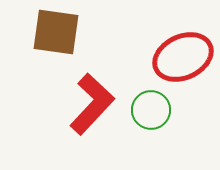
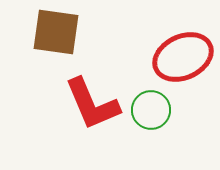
red L-shape: rotated 114 degrees clockwise
